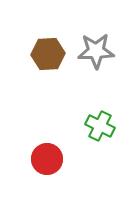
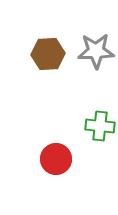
green cross: rotated 20 degrees counterclockwise
red circle: moved 9 px right
